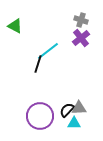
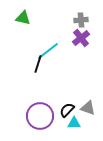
gray cross: rotated 24 degrees counterclockwise
green triangle: moved 8 px right, 8 px up; rotated 14 degrees counterclockwise
gray triangle: moved 9 px right; rotated 21 degrees clockwise
